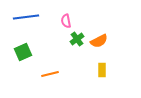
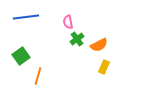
pink semicircle: moved 2 px right, 1 px down
orange semicircle: moved 4 px down
green square: moved 2 px left, 4 px down; rotated 12 degrees counterclockwise
yellow rectangle: moved 2 px right, 3 px up; rotated 24 degrees clockwise
orange line: moved 12 px left, 2 px down; rotated 60 degrees counterclockwise
